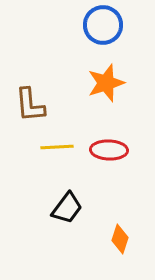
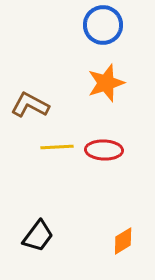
brown L-shape: rotated 123 degrees clockwise
red ellipse: moved 5 px left
black trapezoid: moved 29 px left, 28 px down
orange diamond: moved 3 px right, 2 px down; rotated 40 degrees clockwise
